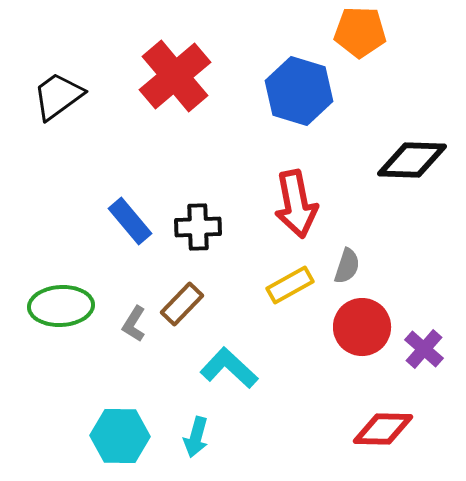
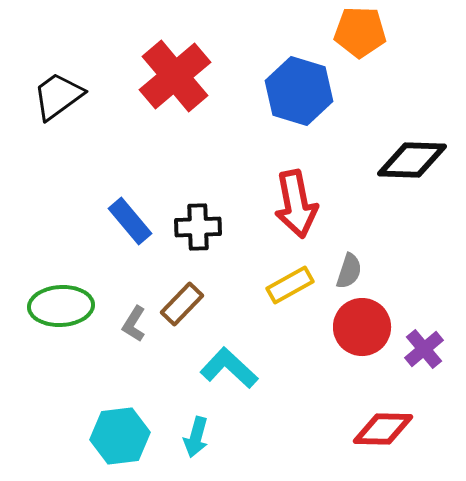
gray semicircle: moved 2 px right, 5 px down
purple cross: rotated 9 degrees clockwise
cyan hexagon: rotated 8 degrees counterclockwise
